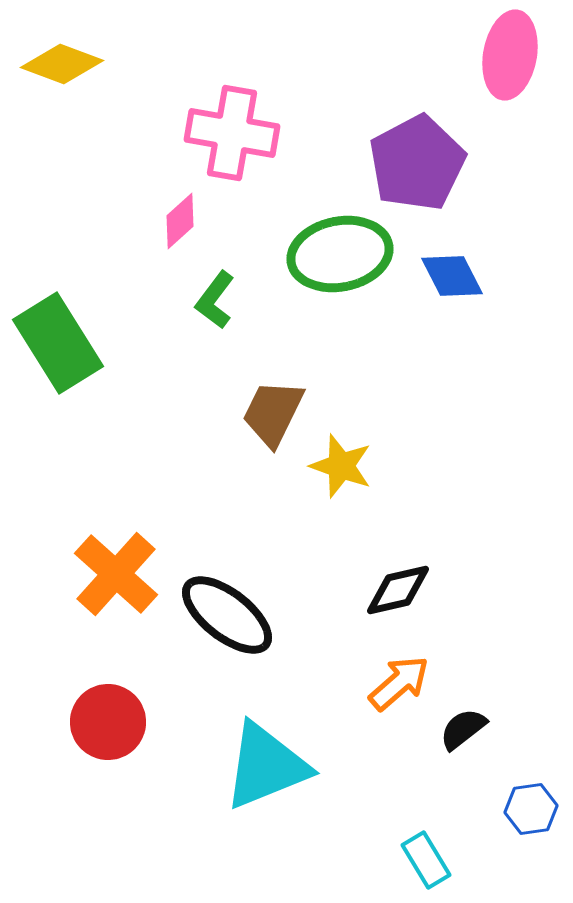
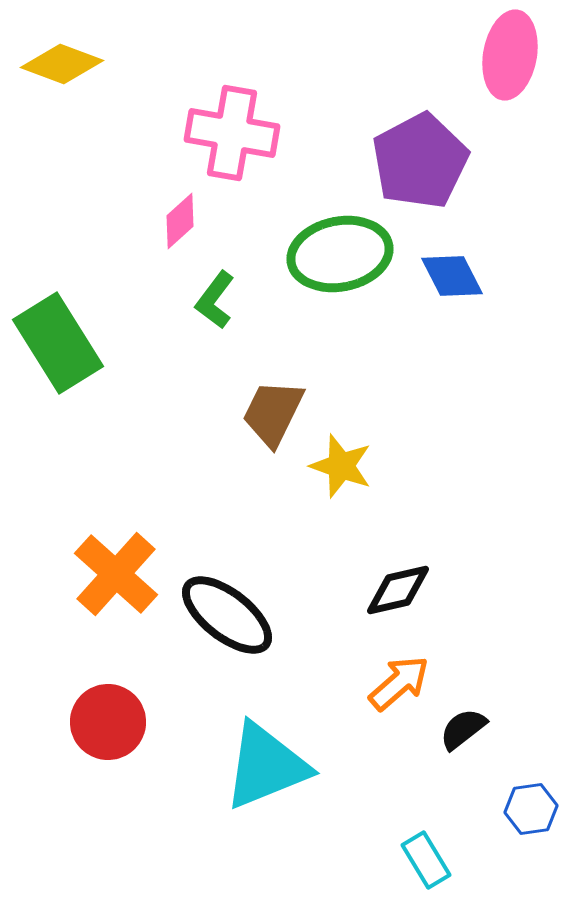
purple pentagon: moved 3 px right, 2 px up
